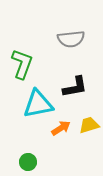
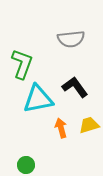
black L-shape: rotated 116 degrees counterclockwise
cyan triangle: moved 5 px up
orange arrow: rotated 72 degrees counterclockwise
green circle: moved 2 px left, 3 px down
